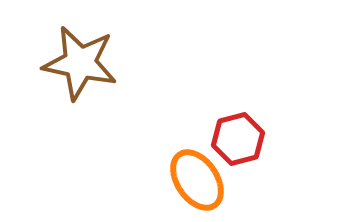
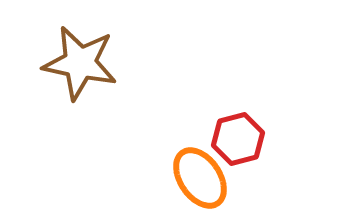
orange ellipse: moved 3 px right, 2 px up
